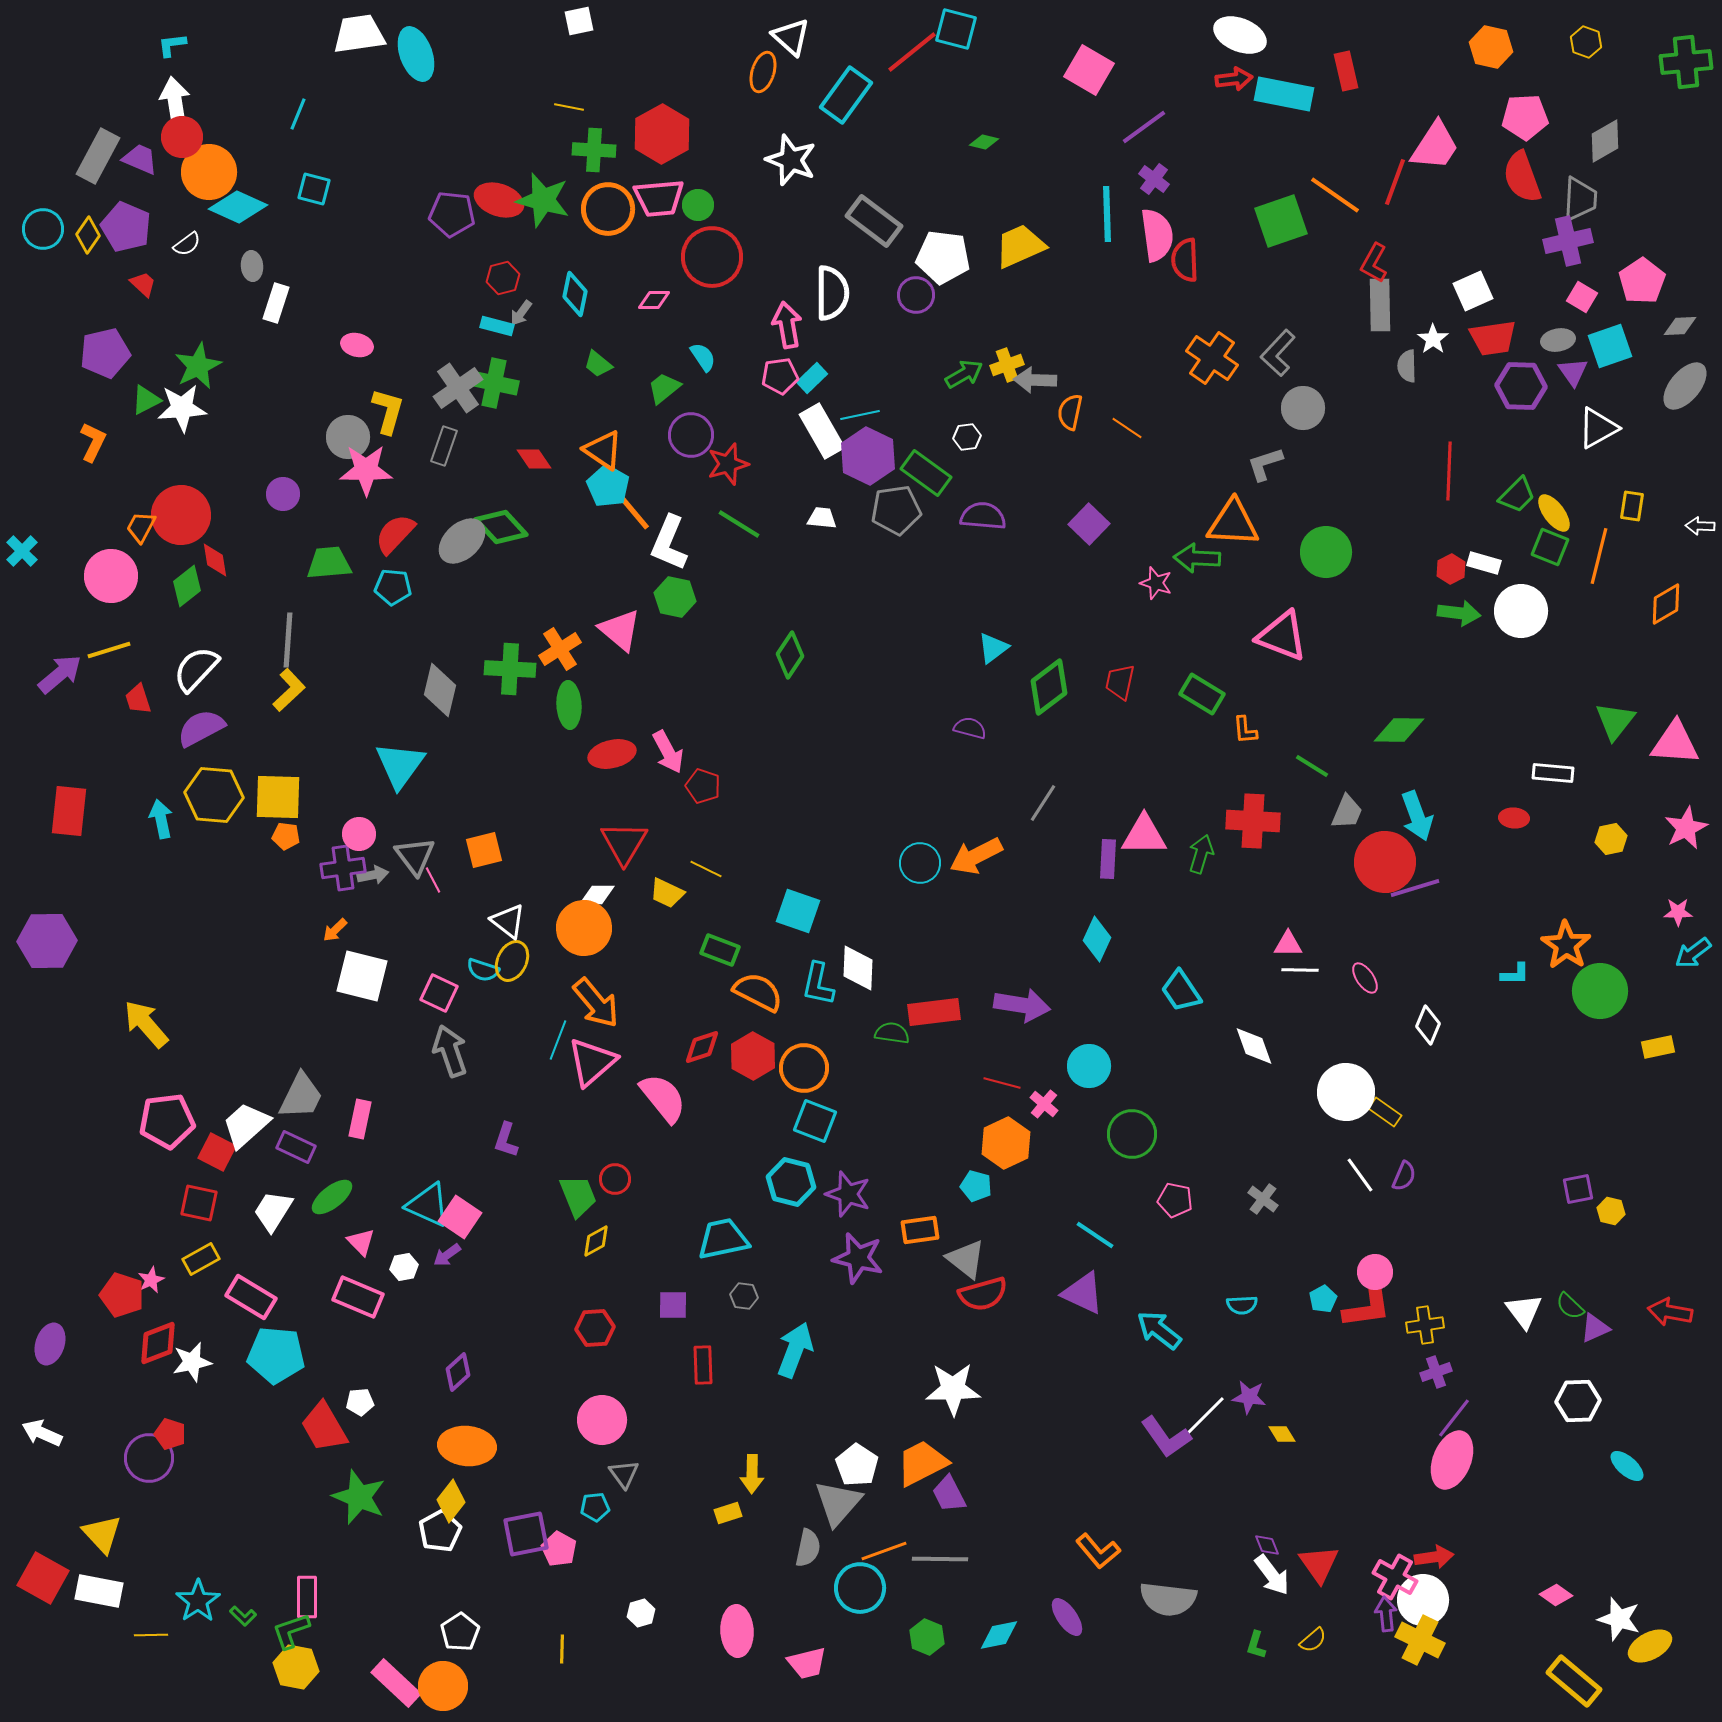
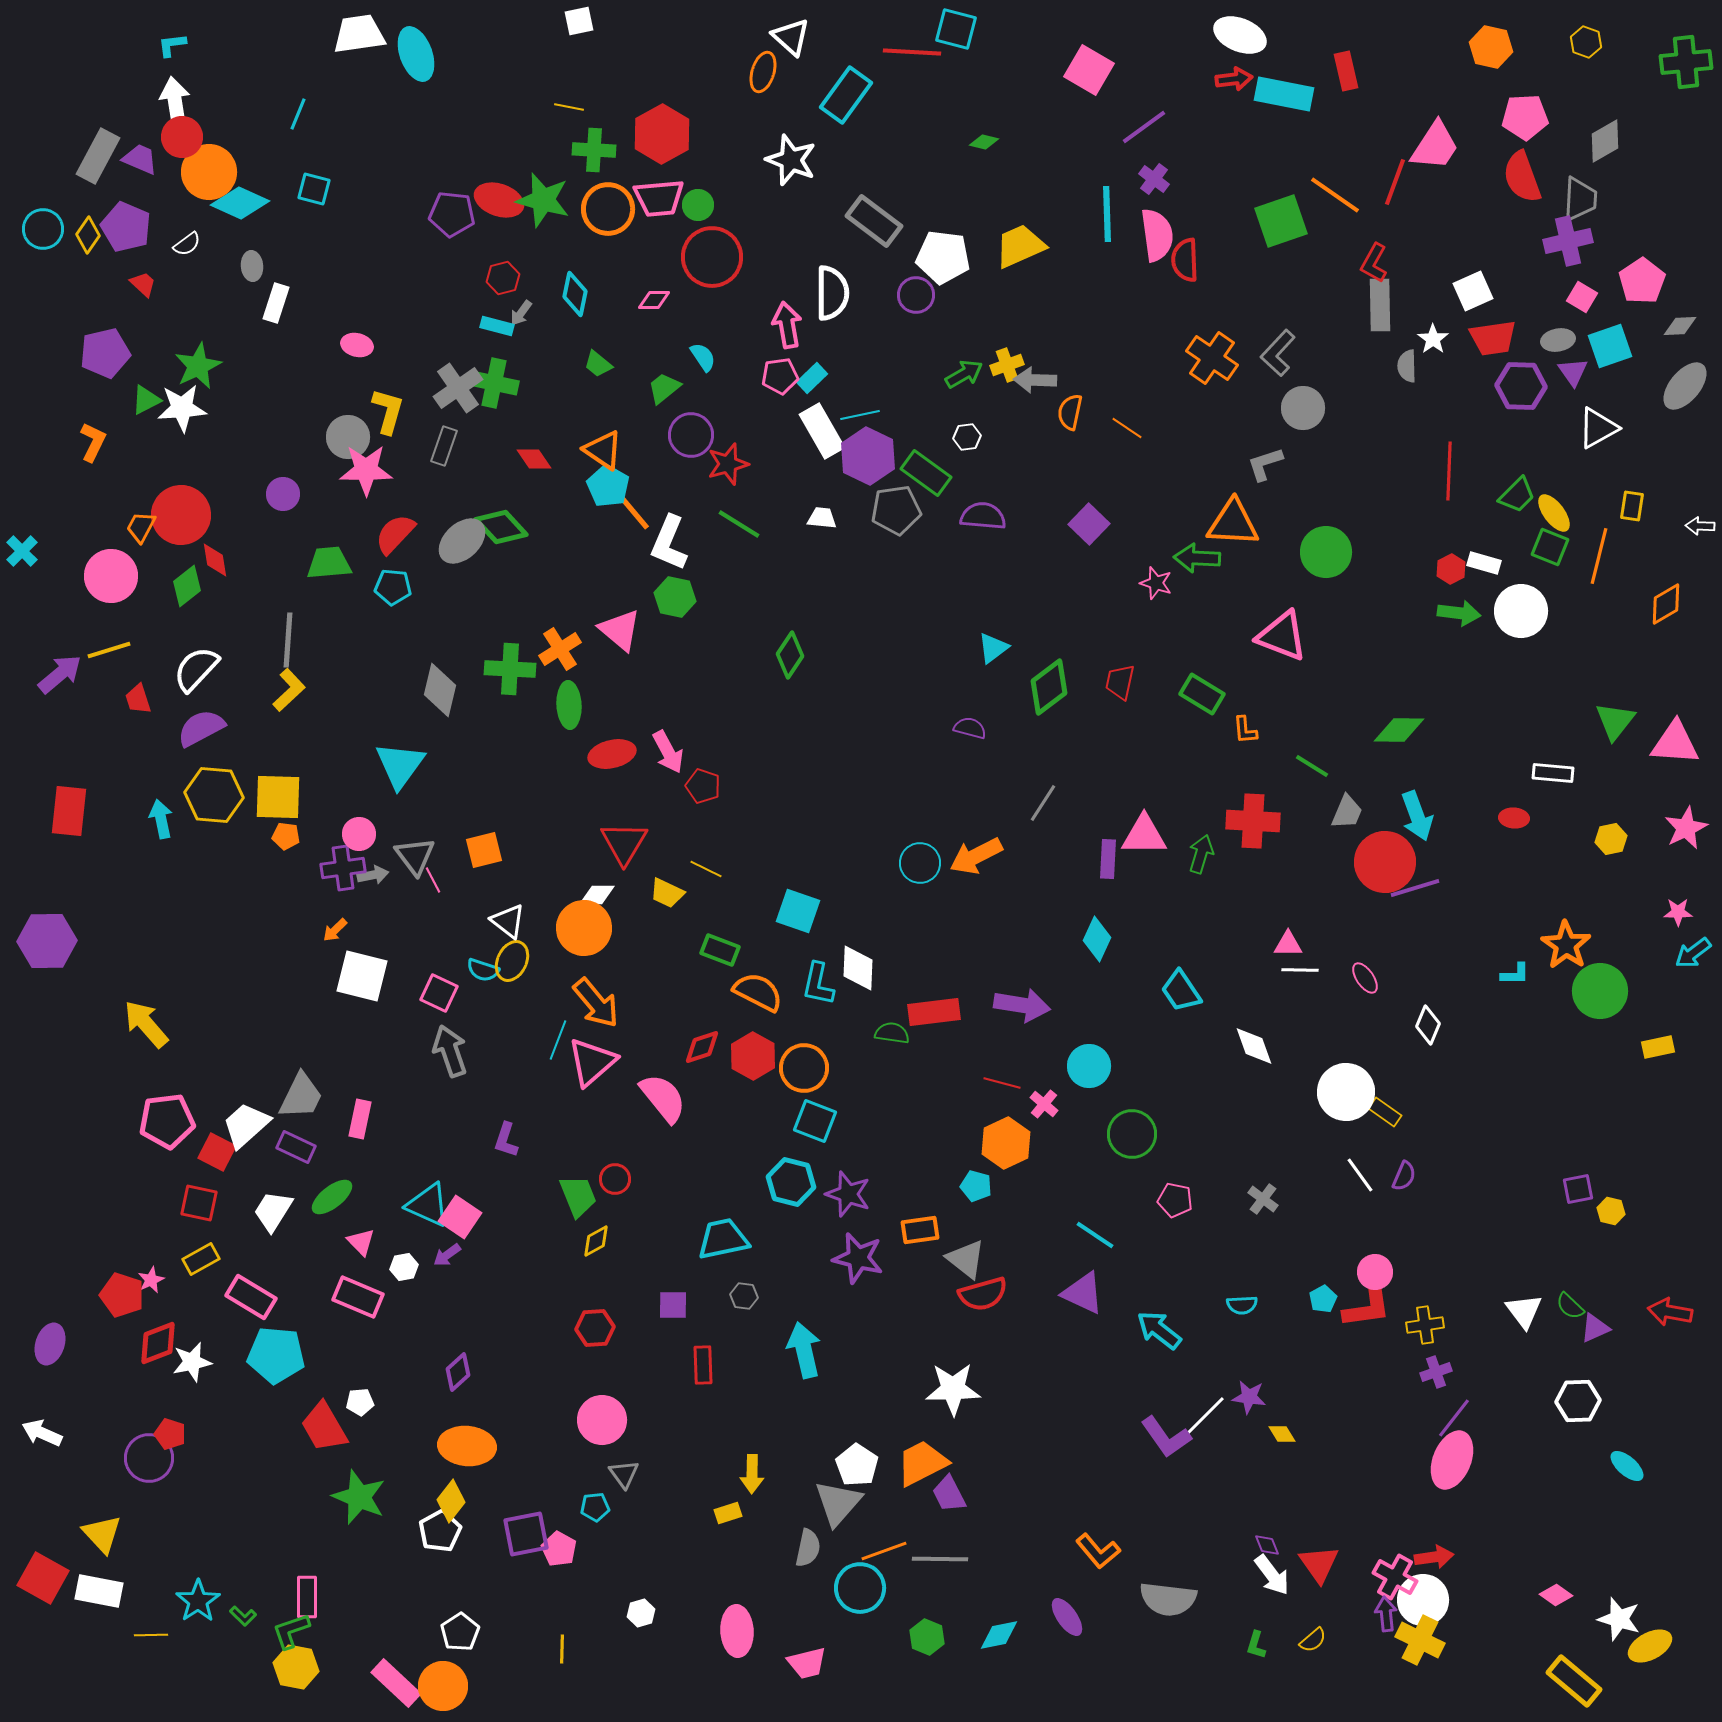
red line at (912, 52): rotated 42 degrees clockwise
cyan diamond at (238, 207): moved 2 px right, 4 px up
cyan arrow at (795, 1350): moved 9 px right; rotated 34 degrees counterclockwise
